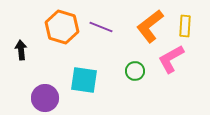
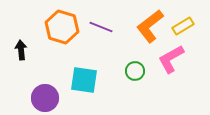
yellow rectangle: moved 2 px left; rotated 55 degrees clockwise
